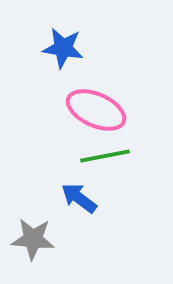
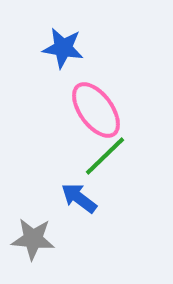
pink ellipse: rotated 30 degrees clockwise
green line: rotated 33 degrees counterclockwise
